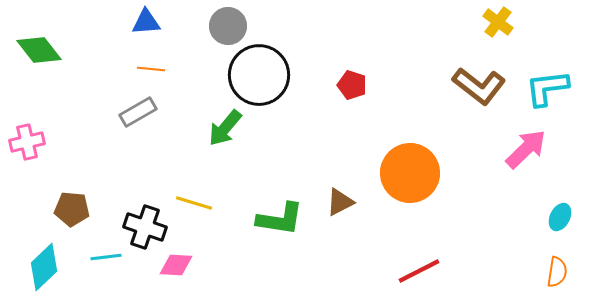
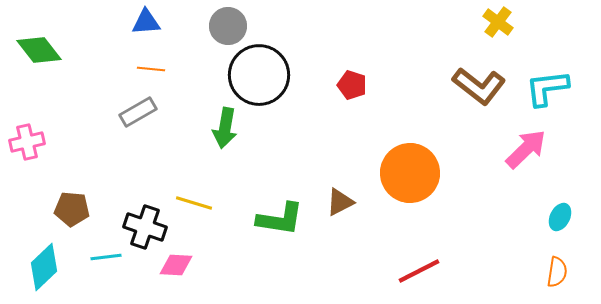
green arrow: rotated 30 degrees counterclockwise
